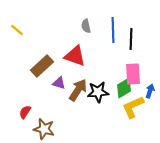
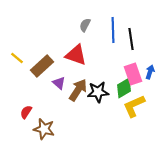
gray semicircle: moved 1 px left, 1 px up; rotated 40 degrees clockwise
yellow line: moved 28 px down
black line: rotated 10 degrees counterclockwise
red triangle: moved 1 px right, 1 px up
pink rectangle: rotated 15 degrees counterclockwise
purple triangle: rotated 24 degrees clockwise
blue arrow: moved 19 px up
yellow L-shape: moved 1 px right, 1 px up
red semicircle: moved 1 px right
